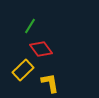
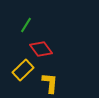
green line: moved 4 px left, 1 px up
yellow L-shape: rotated 15 degrees clockwise
